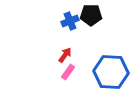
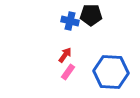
blue cross: rotated 36 degrees clockwise
